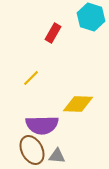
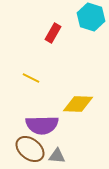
yellow line: rotated 72 degrees clockwise
brown ellipse: moved 2 px left, 1 px up; rotated 24 degrees counterclockwise
